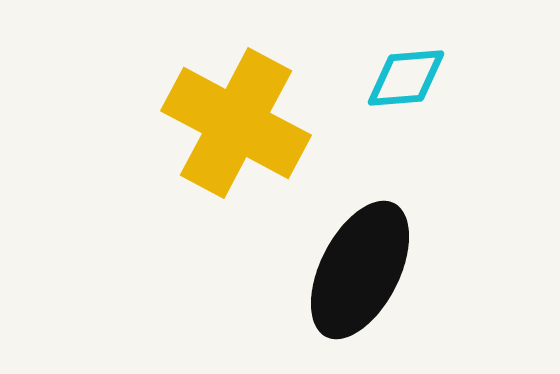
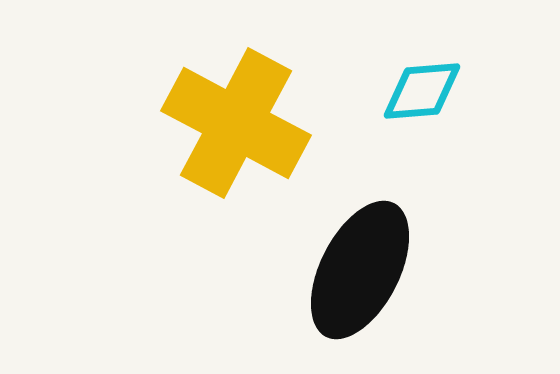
cyan diamond: moved 16 px right, 13 px down
